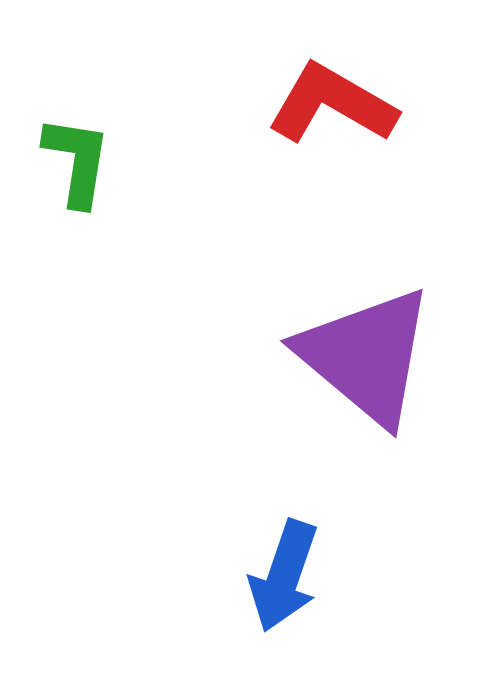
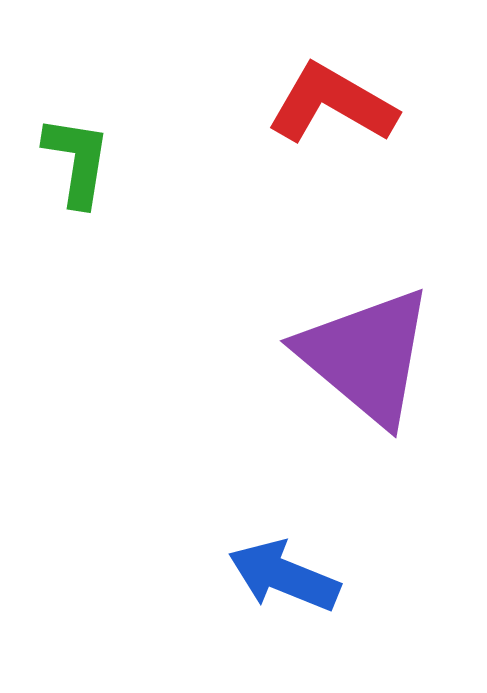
blue arrow: rotated 93 degrees clockwise
